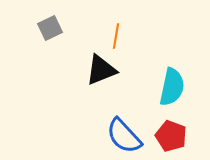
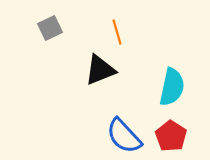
orange line: moved 1 px right, 4 px up; rotated 25 degrees counterclockwise
black triangle: moved 1 px left
red pentagon: rotated 12 degrees clockwise
